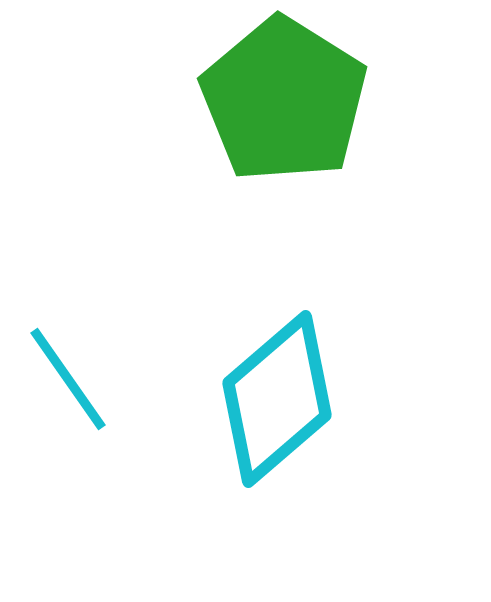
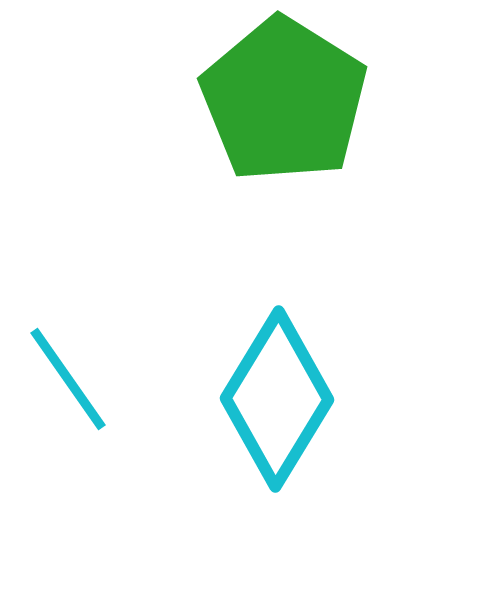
cyan diamond: rotated 18 degrees counterclockwise
